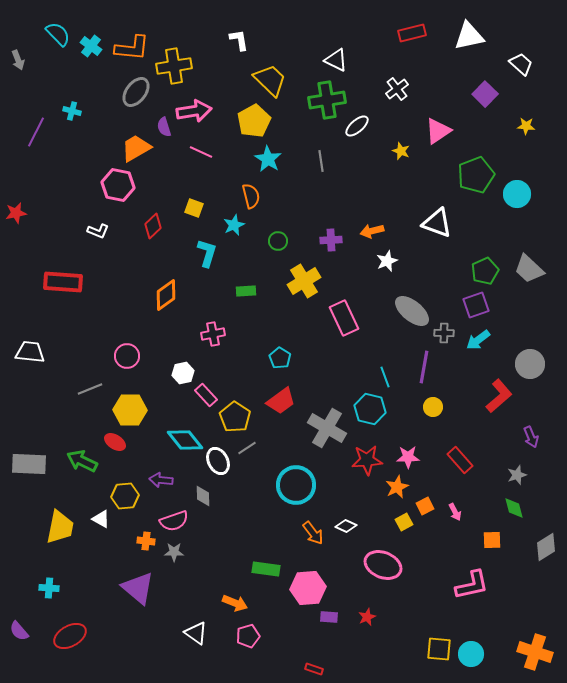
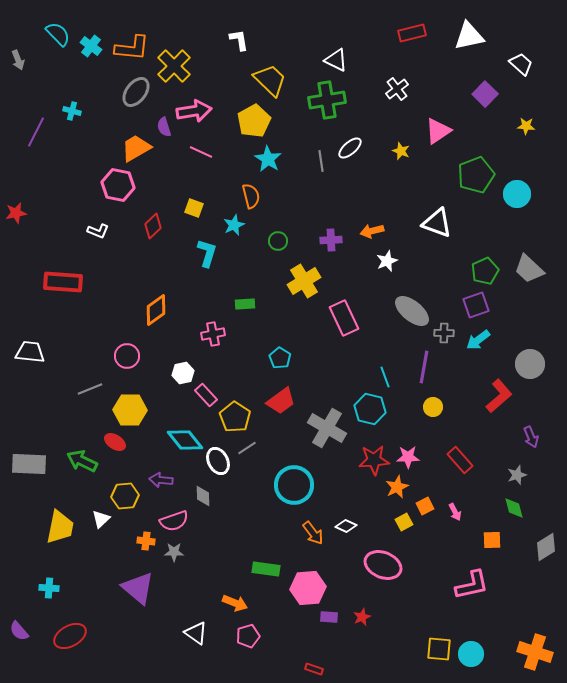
yellow cross at (174, 66): rotated 36 degrees counterclockwise
white ellipse at (357, 126): moved 7 px left, 22 px down
green rectangle at (246, 291): moved 1 px left, 13 px down
orange diamond at (166, 295): moved 10 px left, 15 px down
red star at (367, 460): moved 7 px right
cyan circle at (296, 485): moved 2 px left
white triangle at (101, 519): rotated 48 degrees clockwise
red star at (367, 617): moved 5 px left
